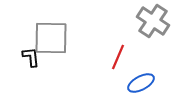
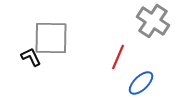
black L-shape: rotated 20 degrees counterclockwise
blue ellipse: rotated 16 degrees counterclockwise
